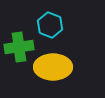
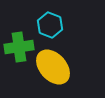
yellow ellipse: rotated 48 degrees clockwise
